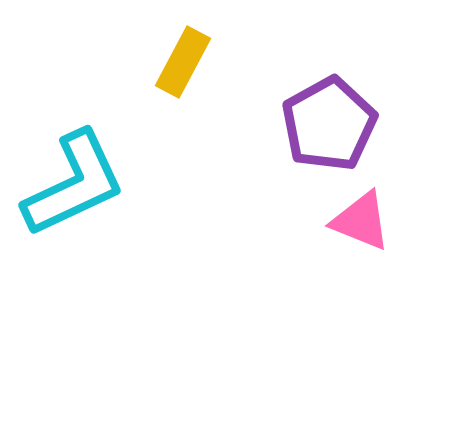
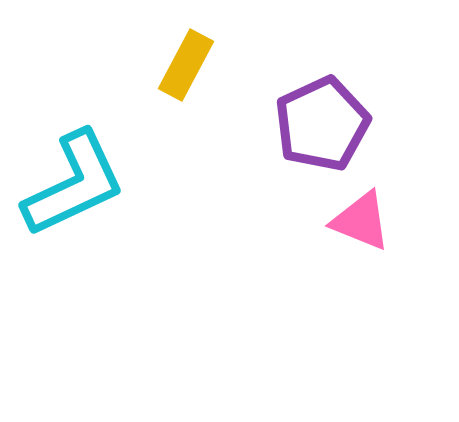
yellow rectangle: moved 3 px right, 3 px down
purple pentagon: moved 7 px left; rotated 4 degrees clockwise
